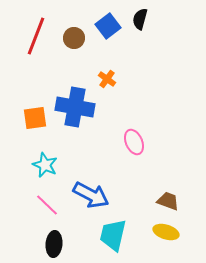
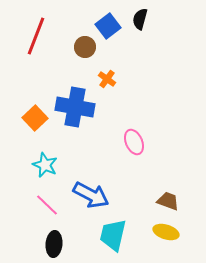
brown circle: moved 11 px right, 9 px down
orange square: rotated 35 degrees counterclockwise
